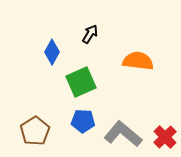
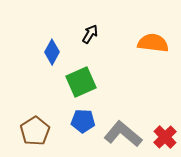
orange semicircle: moved 15 px right, 18 px up
